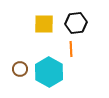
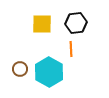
yellow square: moved 2 px left
